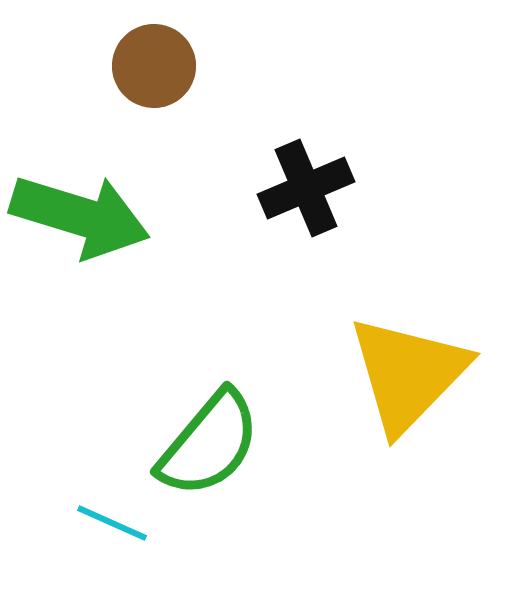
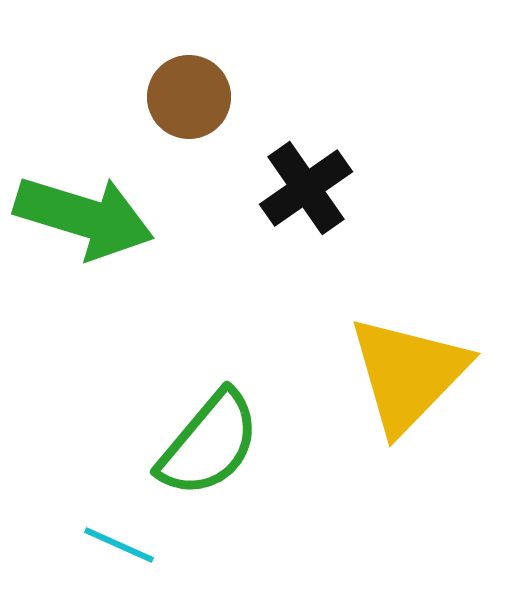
brown circle: moved 35 px right, 31 px down
black cross: rotated 12 degrees counterclockwise
green arrow: moved 4 px right, 1 px down
cyan line: moved 7 px right, 22 px down
